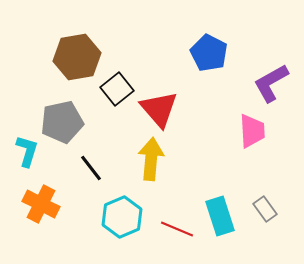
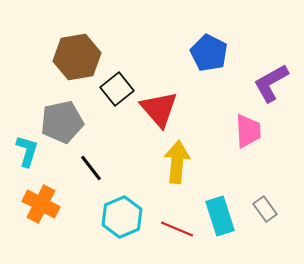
pink trapezoid: moved 4 px left
yellow arrow: moved 26 px right, 3 px down
